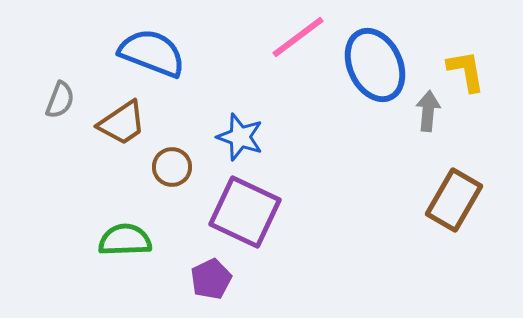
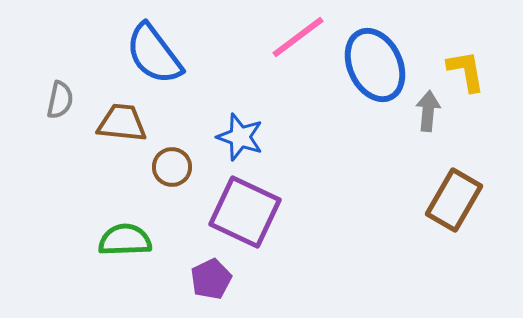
blue semicircle: moved 2 px right, 1 px down; rotated 148 degrees counterclockwise
gray semicircle: rotated 9 degrees counterclockwise
brown trapezoid: rotated 140 degrees counterclockwise
